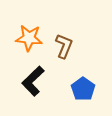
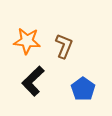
orange star: moved 2 px left, 3 px down
